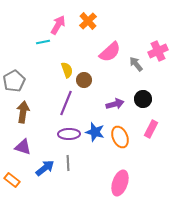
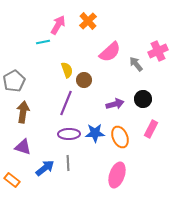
blue star: moved 1 px down; rotated 18 degrees counterclockwise
pink ellipse: moved 3 px left, 8 px up
